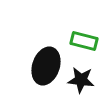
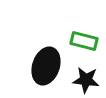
black star: moved 5 px right
